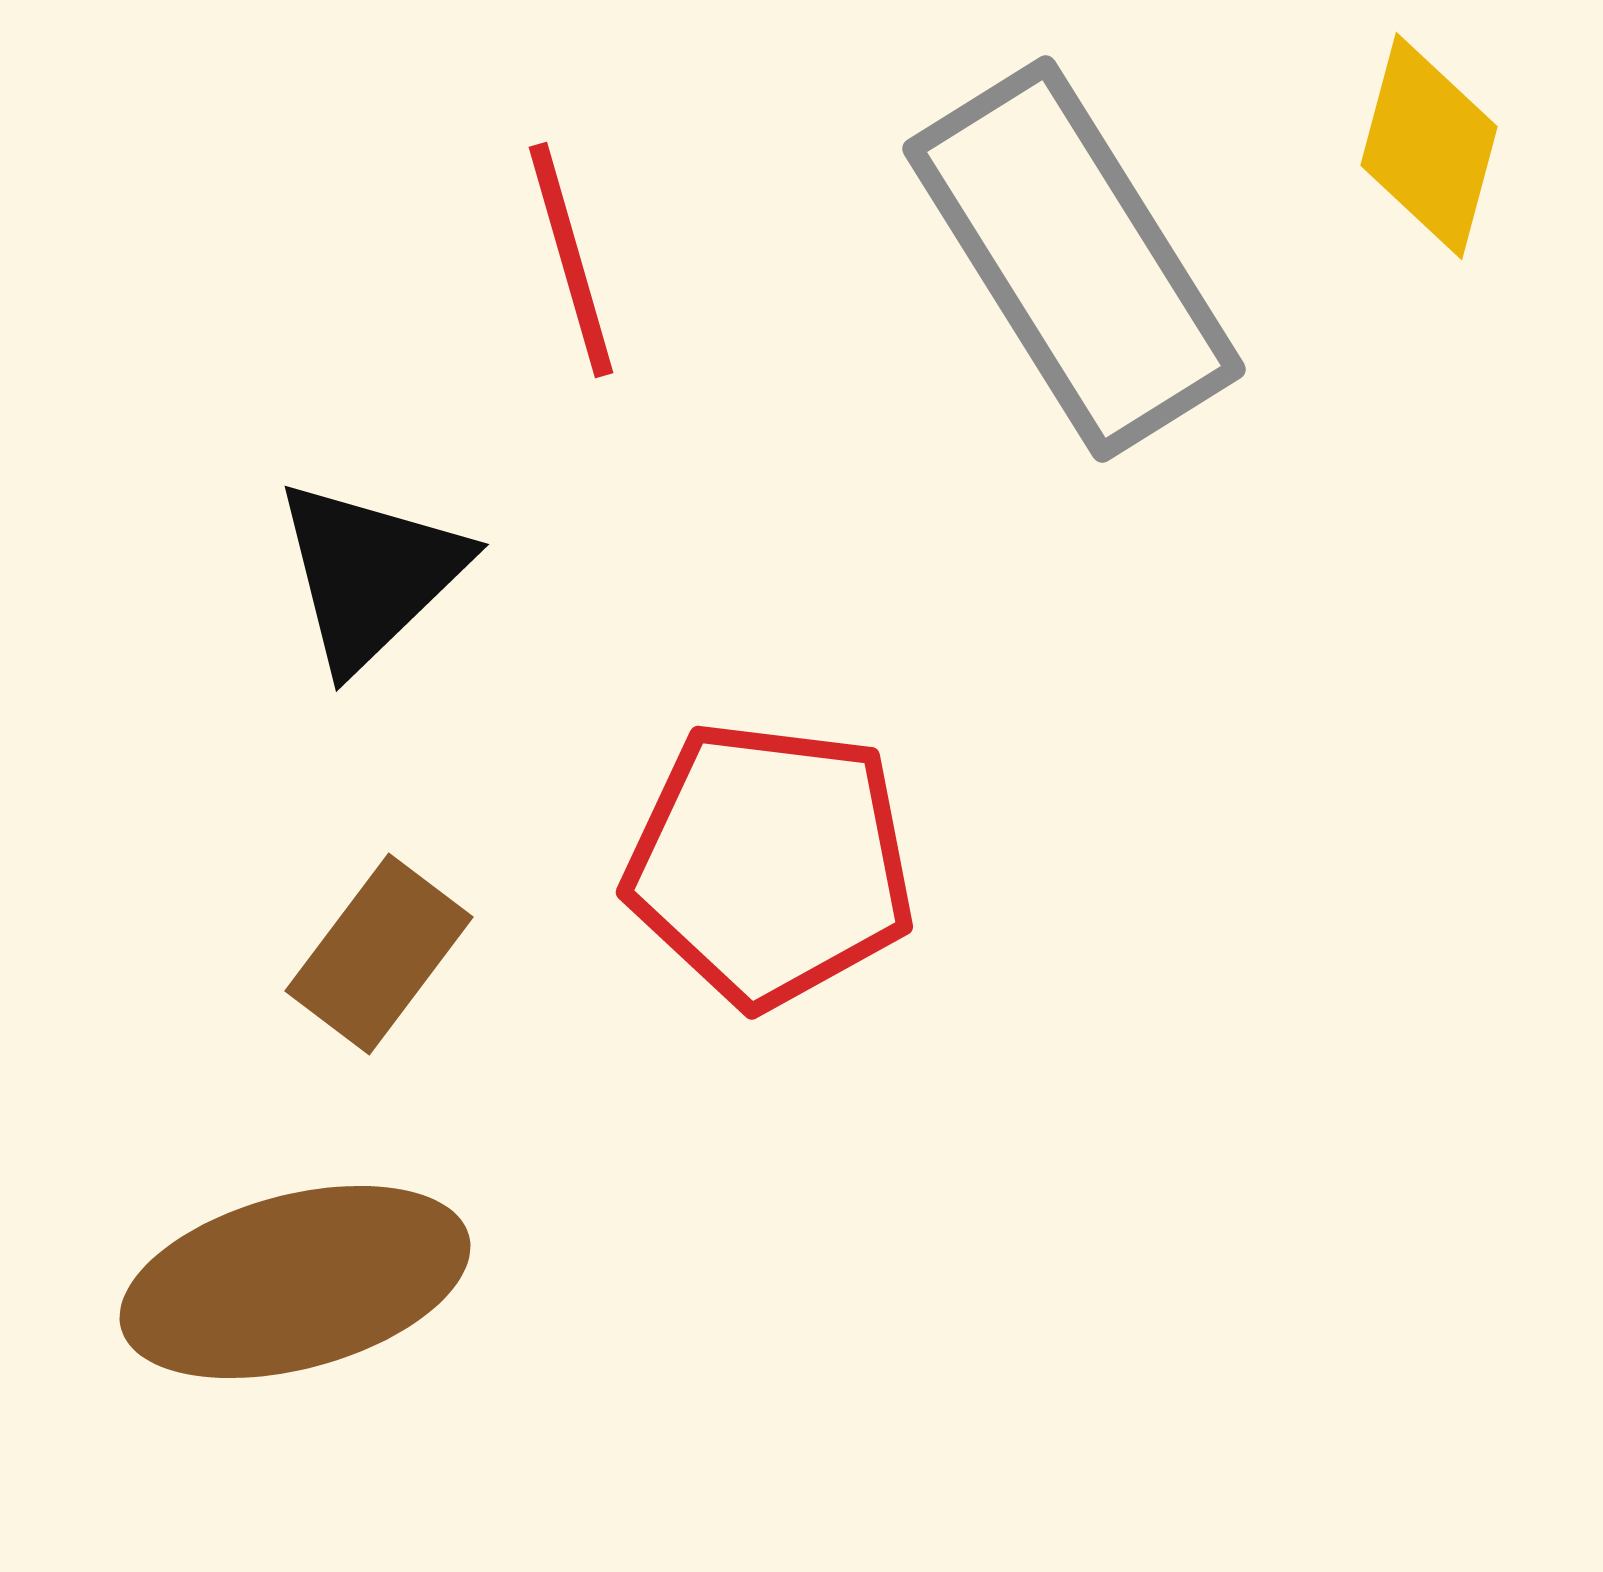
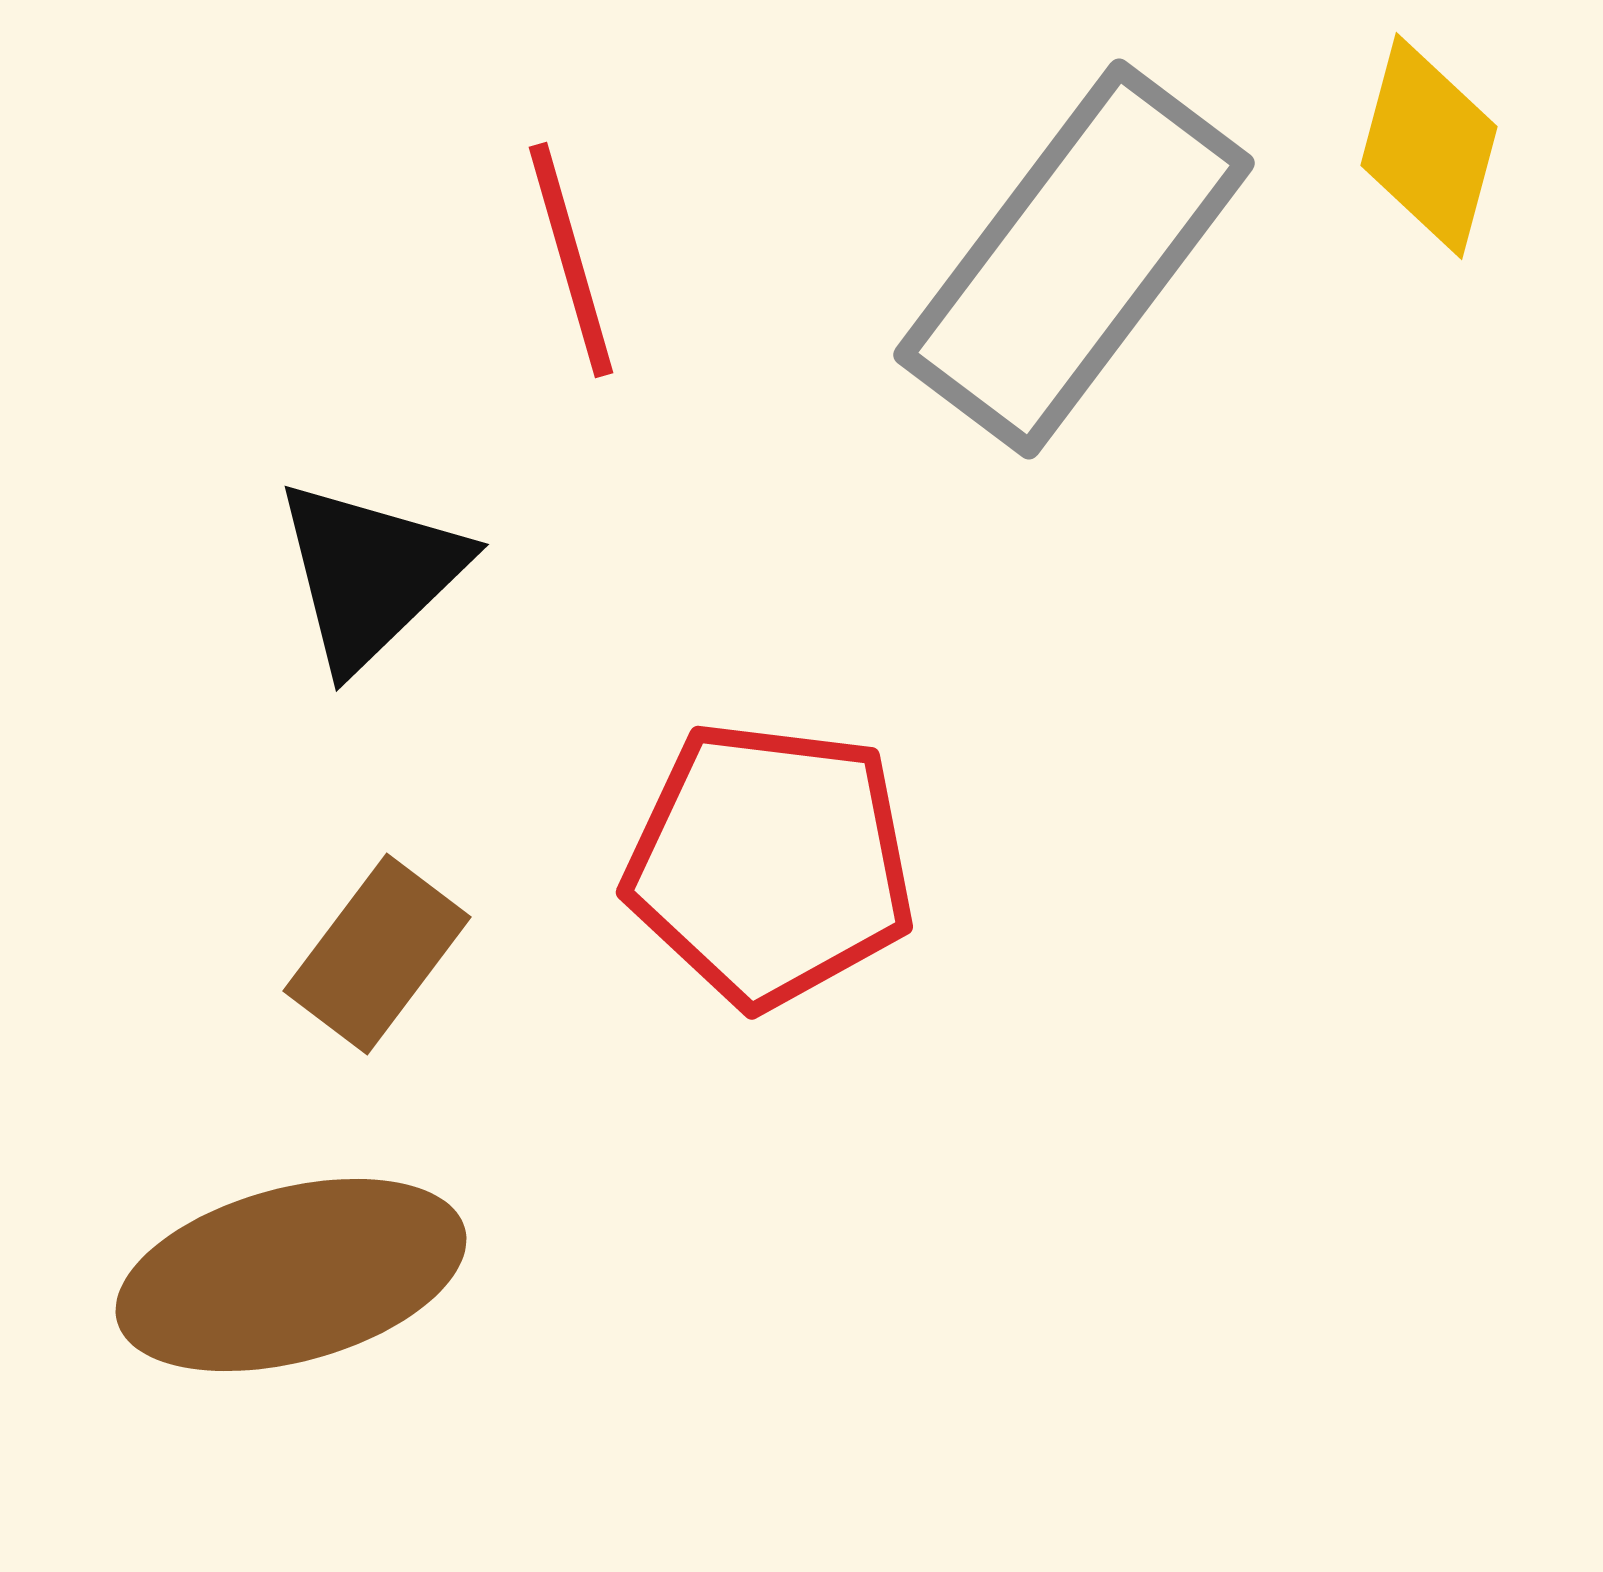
gray rectangle: rotated 69 degrees clockwise
brown rectangle: moved 2 px left
brown ellipse: moved 4 px left, 7 px up
